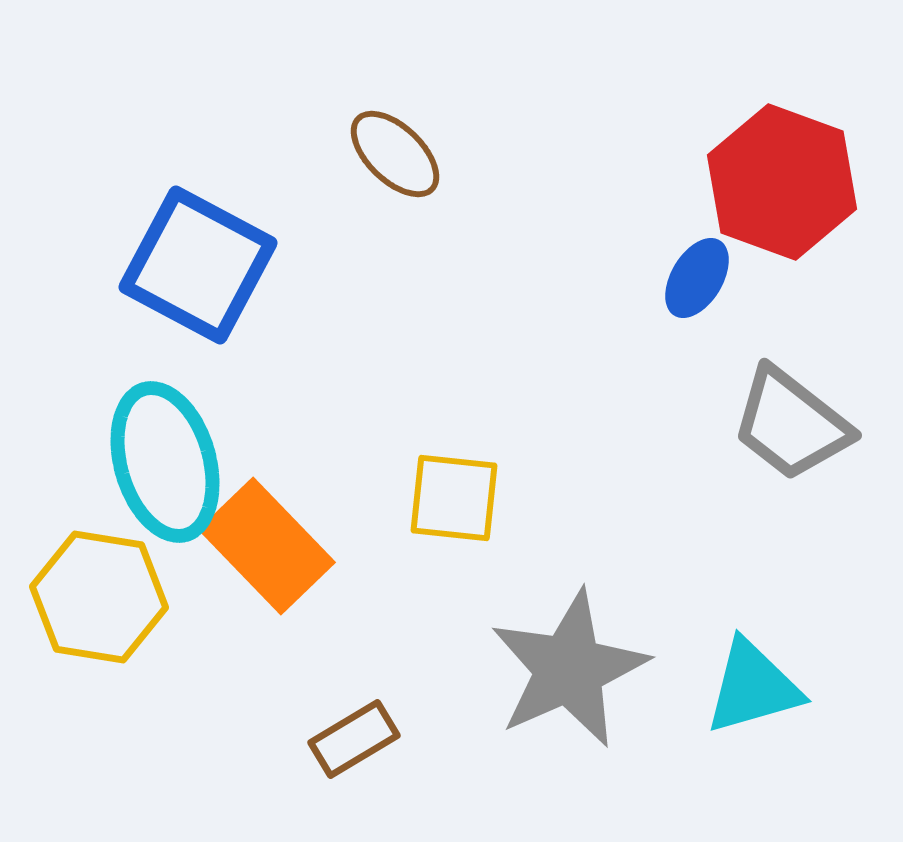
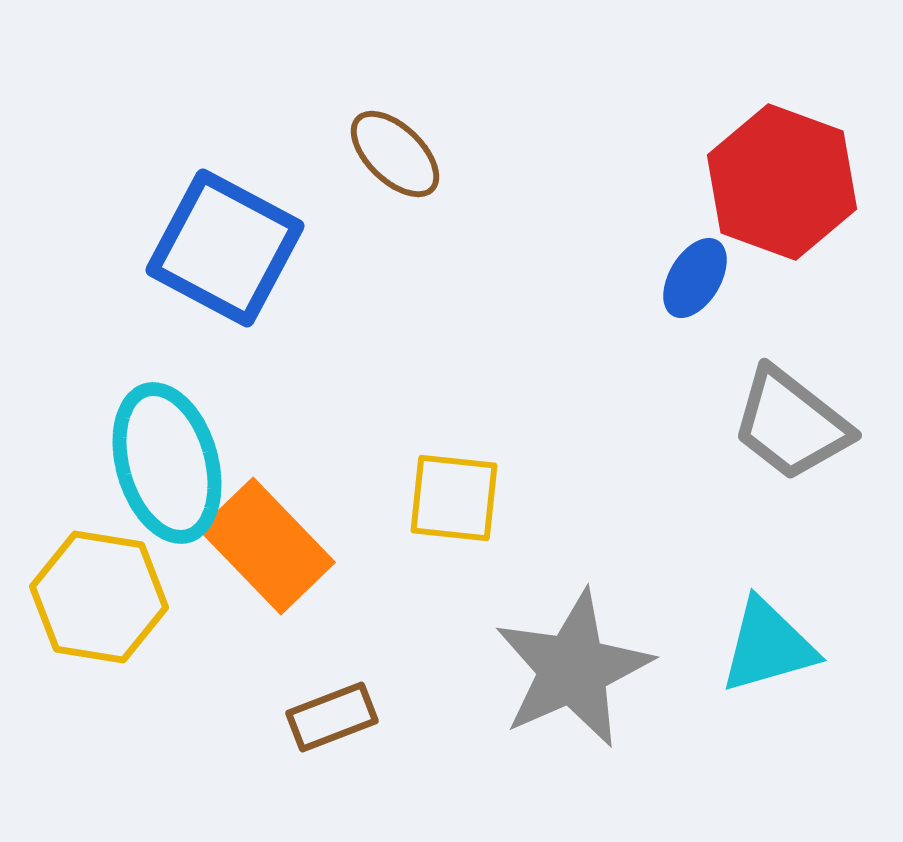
blue square: moved 27 px right, 17 px up
blue ellipse: moved 2 px left
cyan ellipse: moved 2 px right, 1 px down
gray star: moved 4 px right
cyan triangle: moved 15 px right, 41 px up
brown rectangle: moved 22 px left, 22 px up; rotated 10 degrees clockwise
